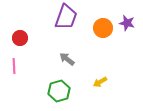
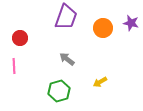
purple star: moved 4 px right
